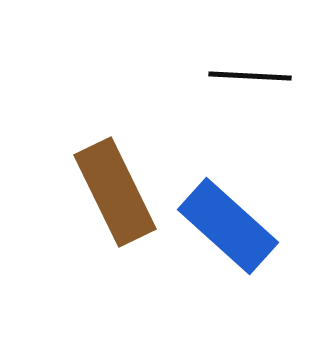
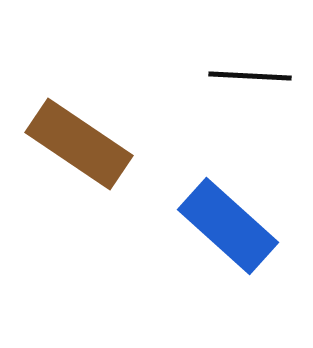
brown rectangle: moved 36 px left, 48 px up; rotated 30 degrees counterclockwise
